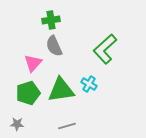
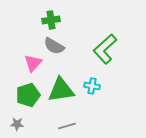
gray semicircle: rotated 35 degrees counterclockwise
cyan cross: moved 3 px right, 2 px down; rotated 21 degrees counterclockwise
green pentagon: moved 2 px down
